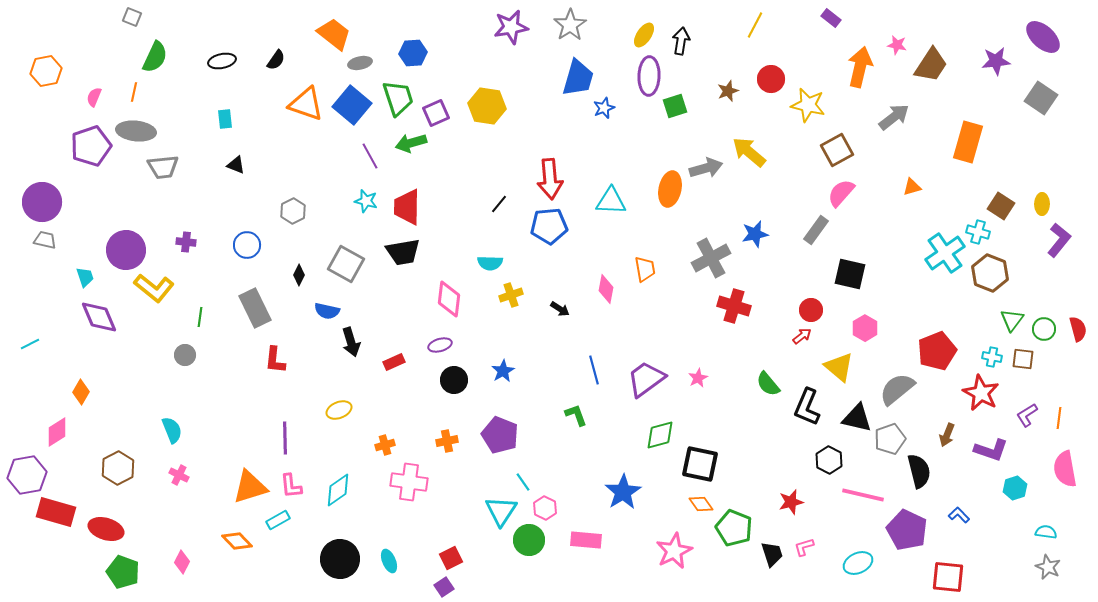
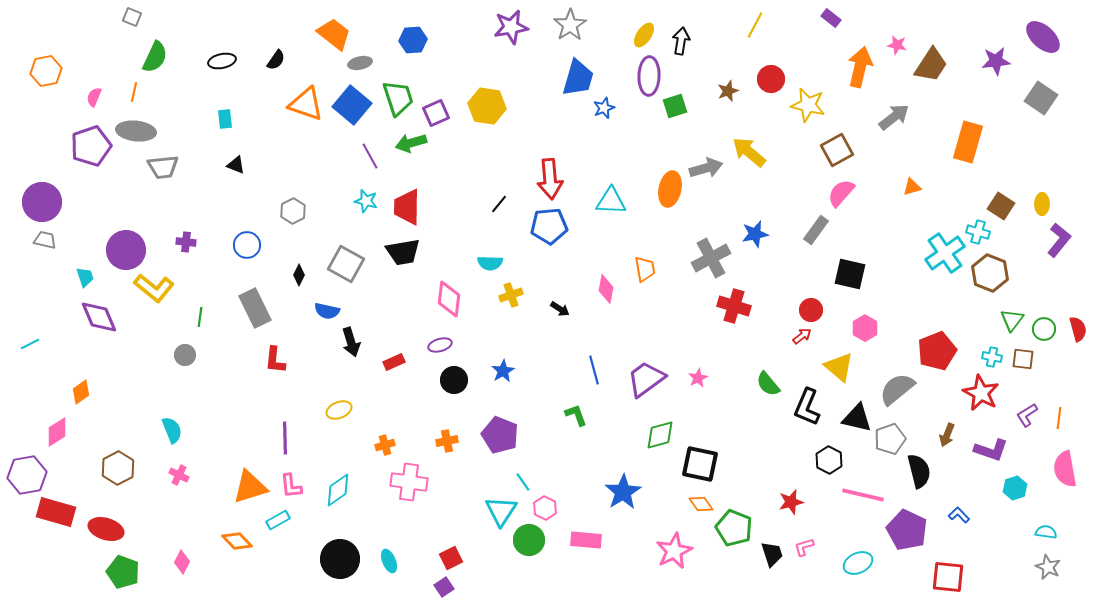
blue hexagon at (413, 53): moved 13 px up
orange diamond at (81, 392): rotated 25 degrees clockwise
